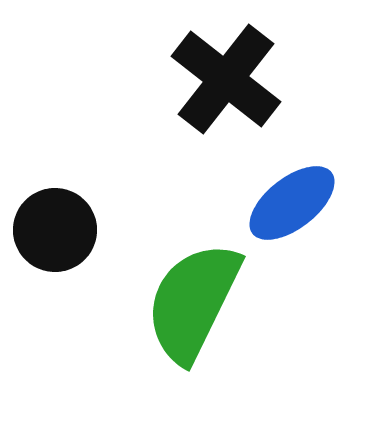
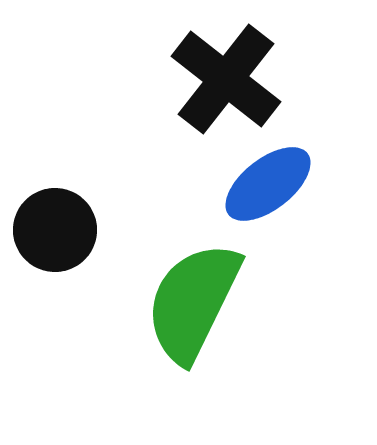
blue ellipse: moved 24 px left, 19 px up
